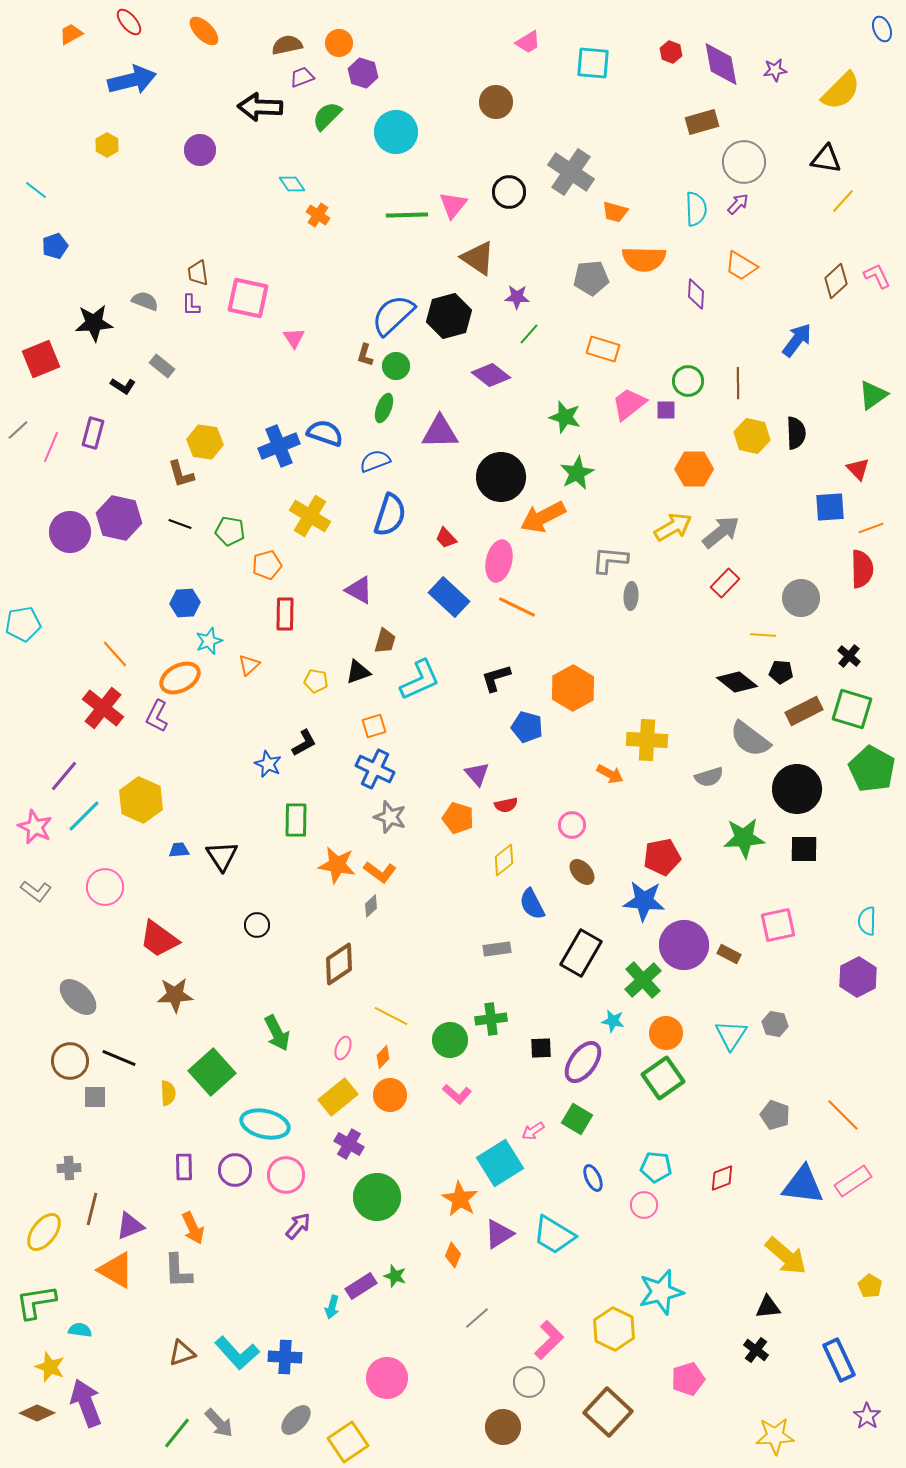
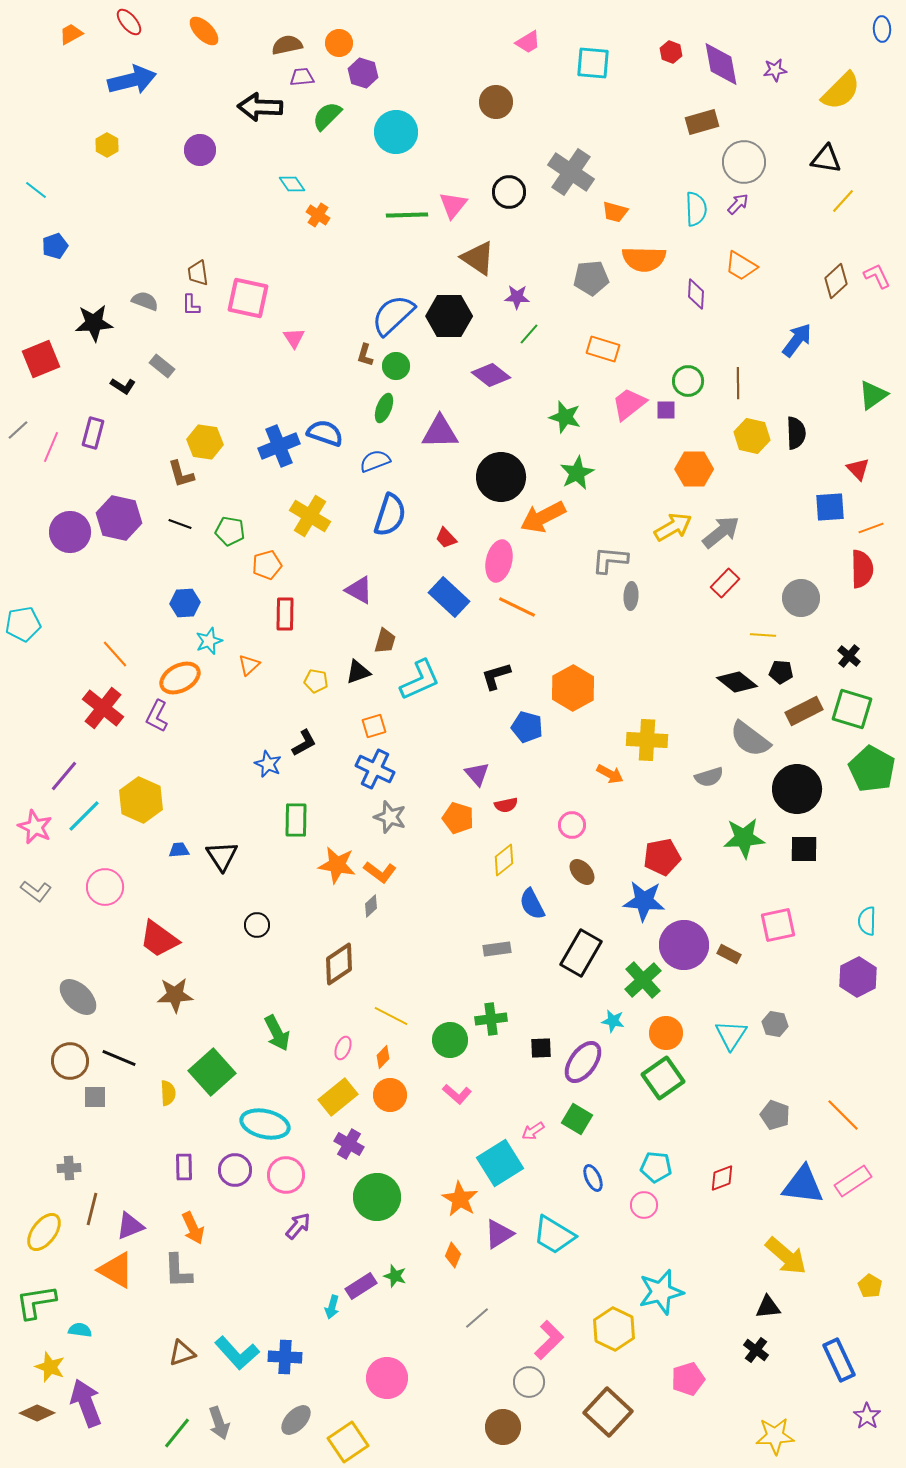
blue ellipse at (882, 29): rotated 20 degrees clockwise
purple trapezoid at (302, 77): rotated 15 degrees clockwise
black hexagon at (449, 316): rotated 15 degrees clockwise
black L-shape at (496, 678): moved 2 px up
gray arrow at (219, 1423): rotated 24 degrees clockwise
